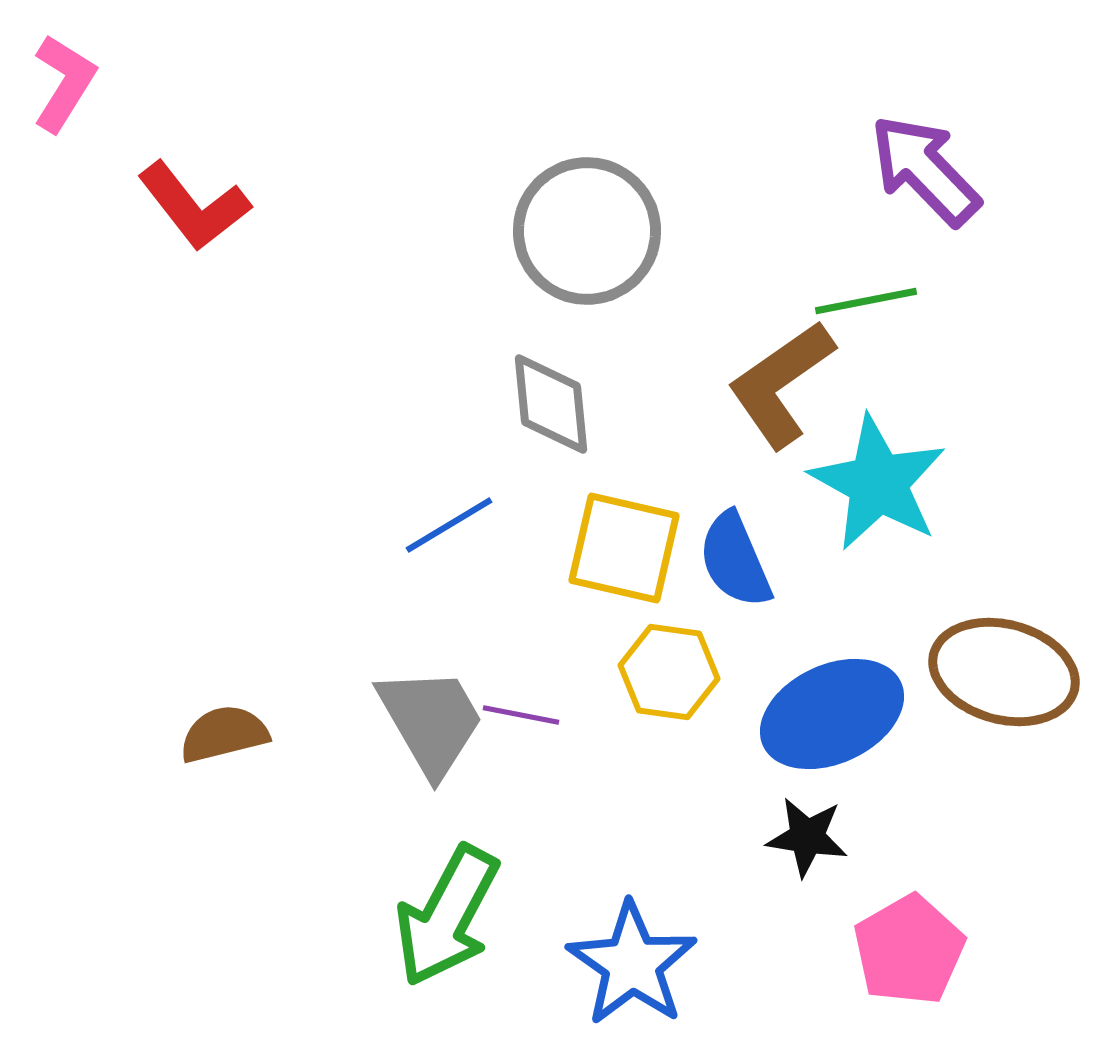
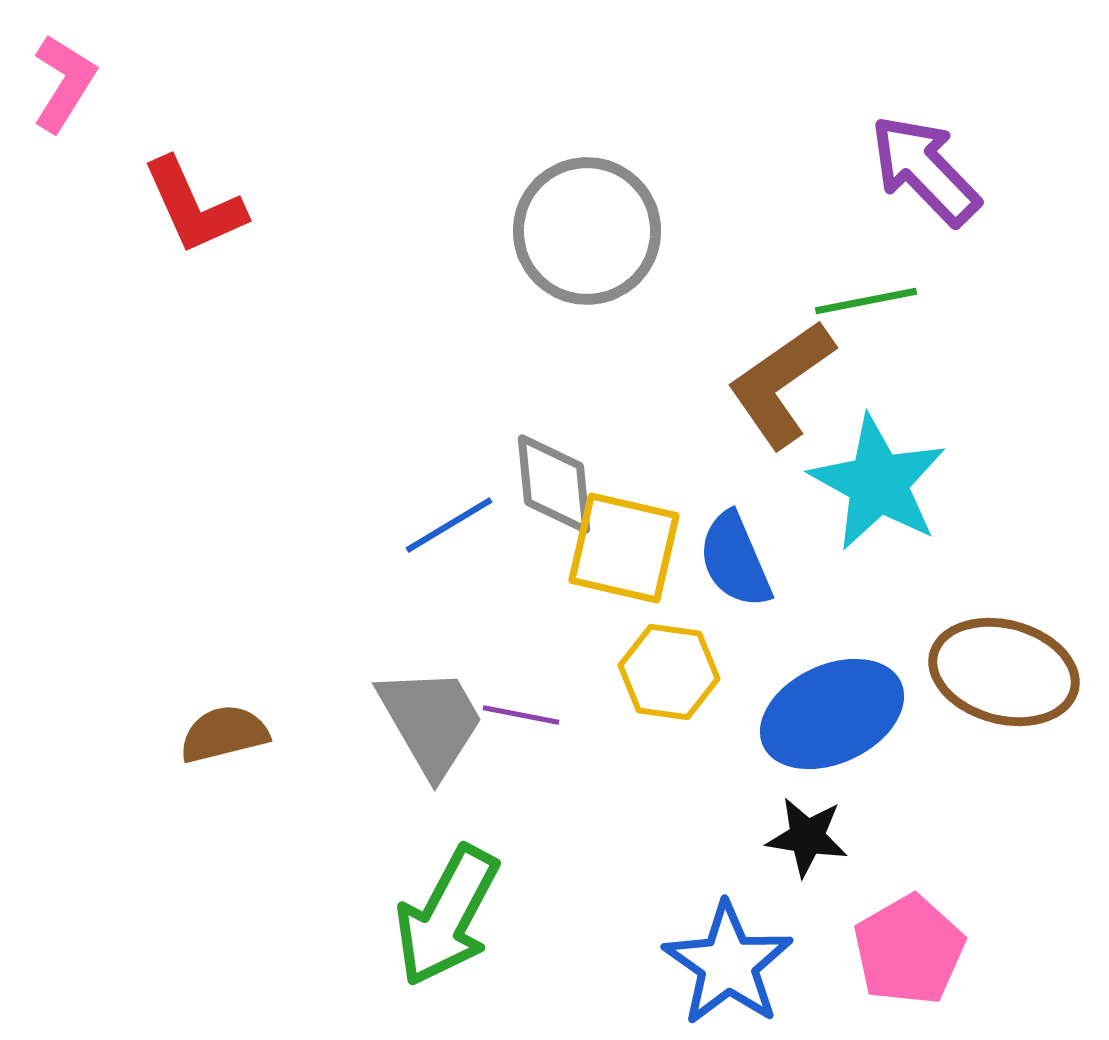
red L-shape: rotated 14 degrees clockwise
gray diamond: moved 3 px right, 80 px down
blue star: moved 96 px right
